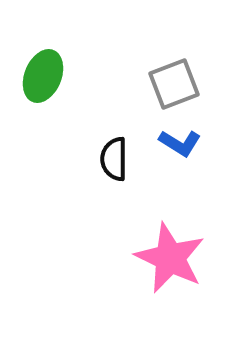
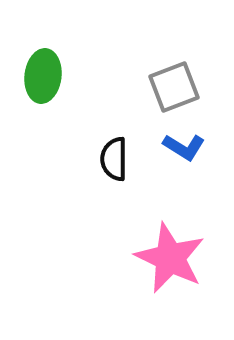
green ellipse: rotated 15 degrees counterclockwise
gray square: moved 3 px down
blue L-shape: moved 4 px right, 4 px down
